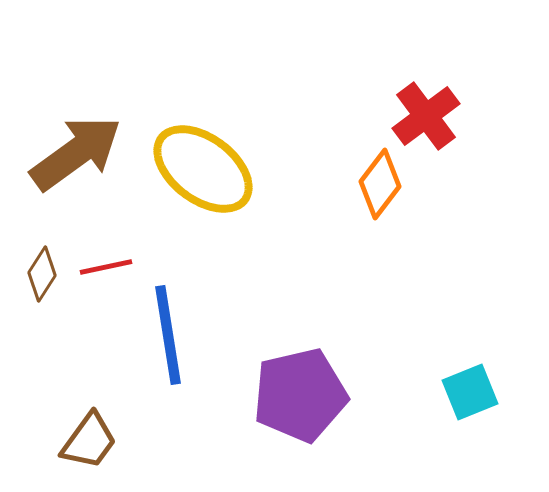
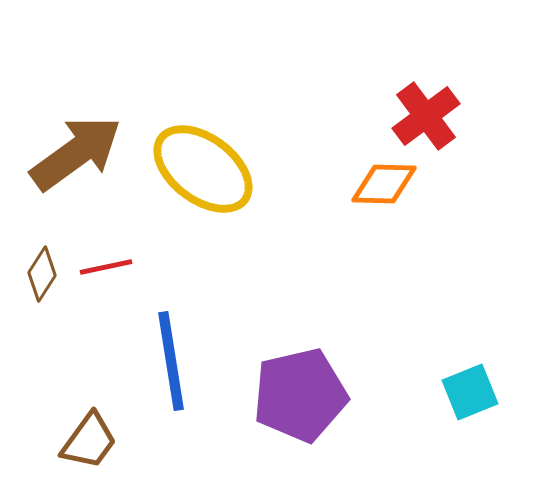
orange diamond: moved 4 px right; rotated 54 degrees clockwise
blue line: moved 3 px right, 26 px down
